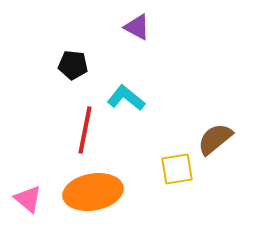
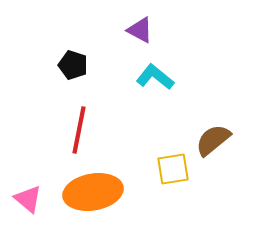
purple triangle: moved 3 px right, 3 px down
black pentagon: rotated 12 degrees clockwise
cyan L-shape: moved 29 px right, 21 px up
red line: moved 6 px left
brown semicircle: moved 2 px left, 1 px down
yellow square: moved 4 px left
